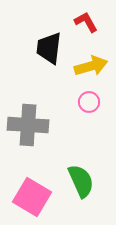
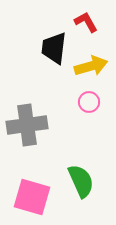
black trapezoid: moved 5 px right
gray cross: moved 1 px left; rotated 12 degrees counterclockwise
pink square: rotated 15 degrees counterclockwise
